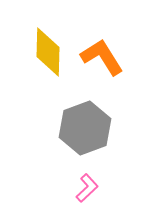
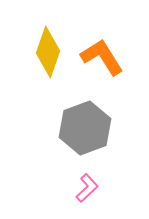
yellow diamond: rotated 18 degrees clockwise
